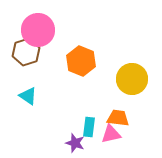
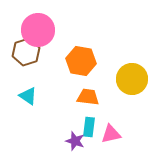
orange hexagon: rotated 12 degrees counterclockwise
orange trapezoid: moved 30 px left, 21 px up
purple star: moved 2 px up
